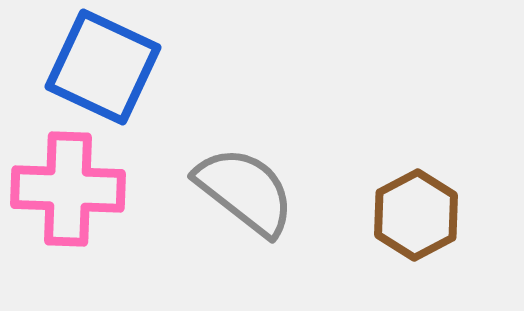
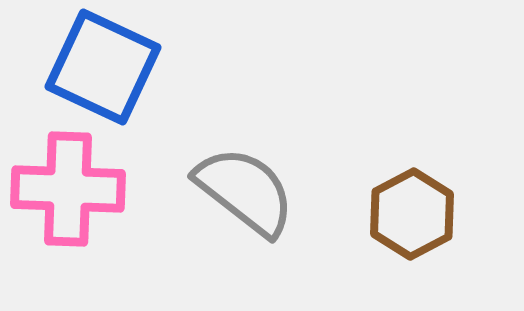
brown hexagon: moved 4 px left, 1 px up
